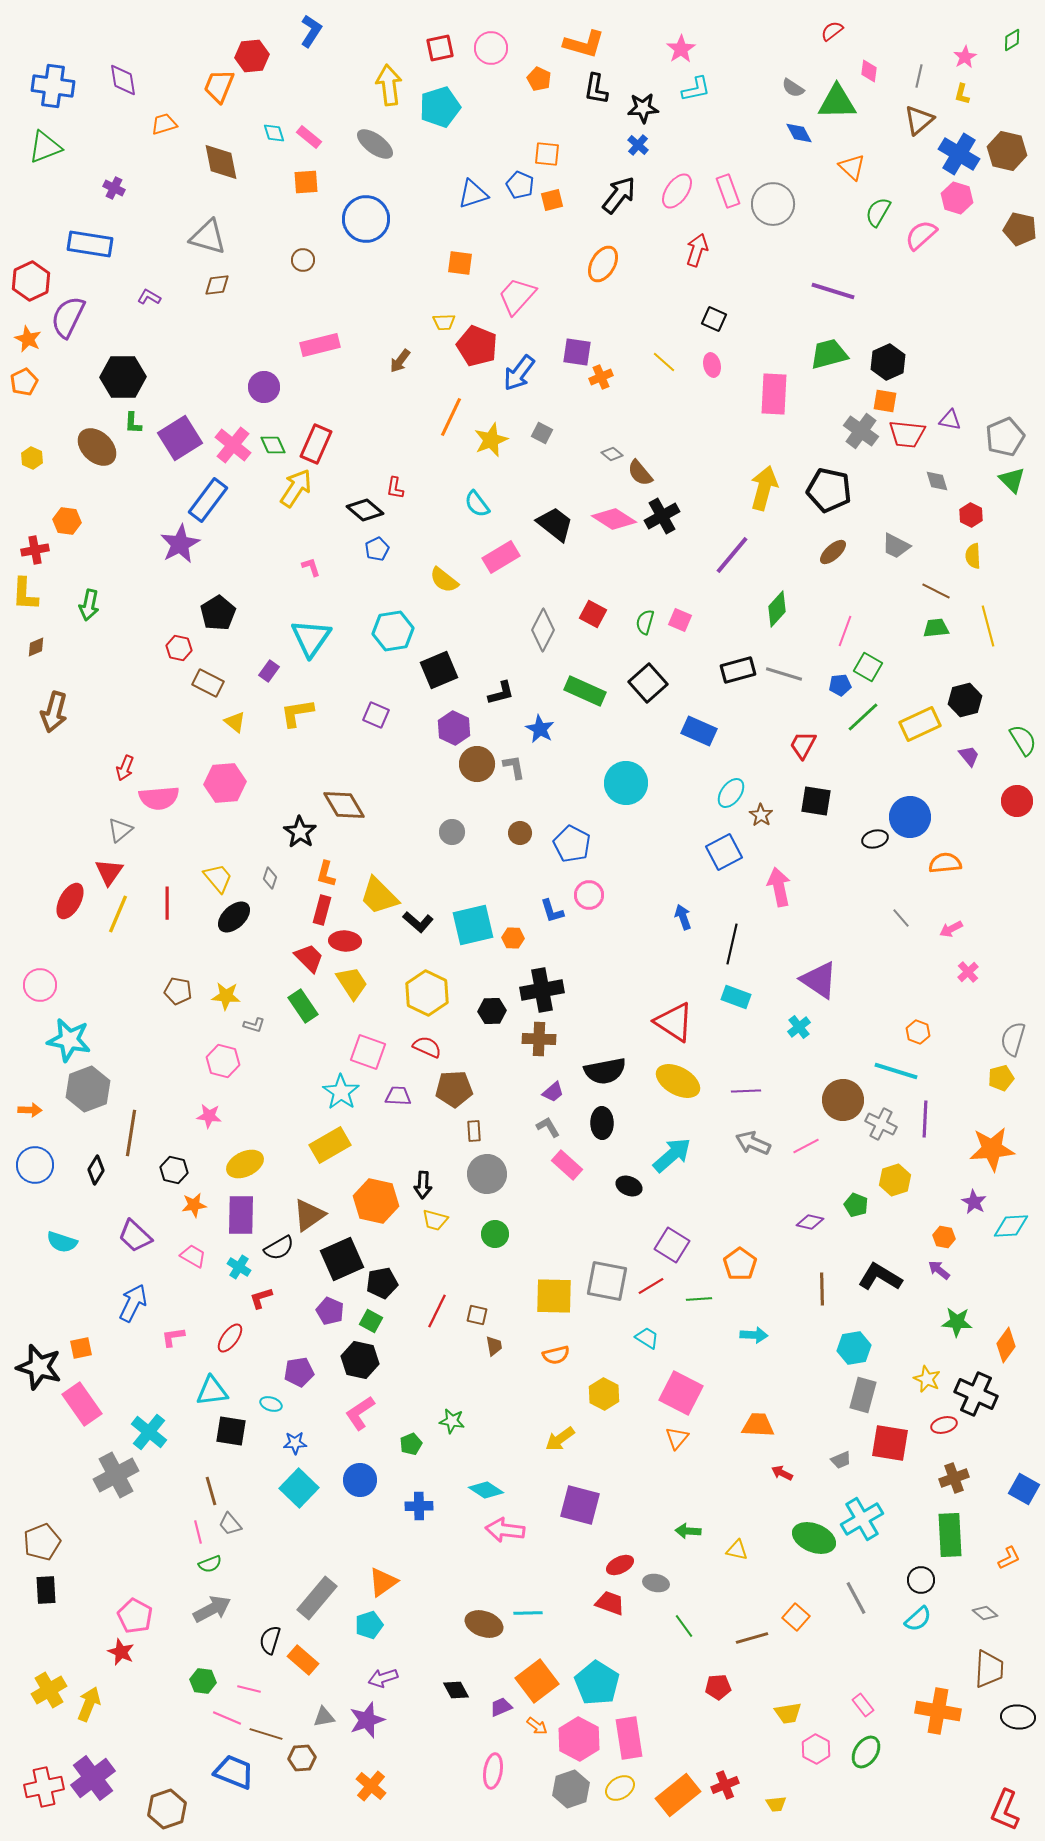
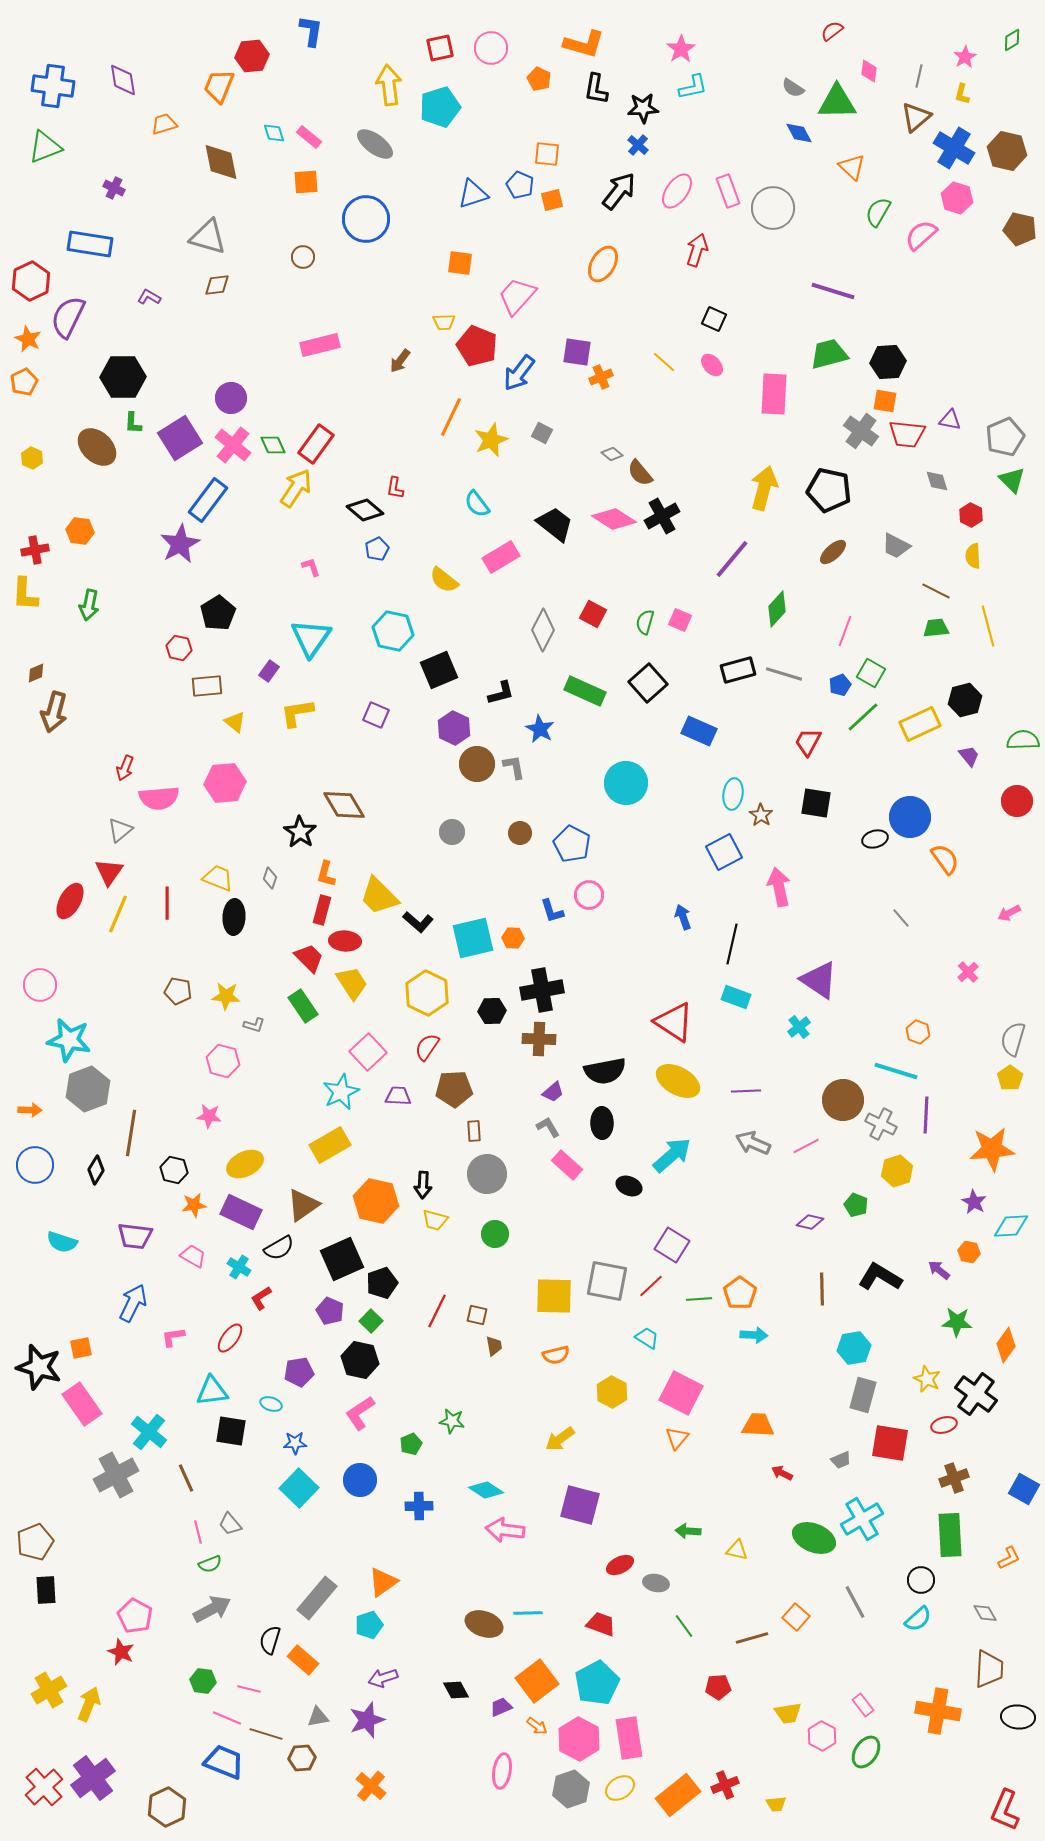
blue L-shape at (311, 31): rotated 24 degrees counterclockwise
cyan L-shape at (696, 89): moved 3 px left, 2 px up
brown triangle at (919, 120): moved 3 px left, 3 px up
blue cross at (959, 154): moved 5 px left, 6 px up
black arrow at (619, 195): moved 4 px up
gray circle at (773, 204): moved 4 px down
brown circle at (303, 260): moved 3 px up
black hexagon at (888, 362): rotated 20 degrees clockwise
pink ellipse at (712, 365): rotated 30 degrees counterclockwise
purple circle at (264, 387): moved 33 px left, 11 px down
red rectangle at (316, 444): rotated 12 degrees clockwise
orange hexagon at (67, 521): moved 13 px right, 10 px down
purple line at (732, 555): moved 4 px down
cyan hexagon at (393, 631): rotated 21 degrees clockwise
brown diamond at (36, 647): moved 26 px down
green square at (868, 667): moved 3 px right, 6 px down
brown rectangle at (208, 683): moved 1 px left, 3 px down; rotated 32 degrees counterclockwise
blue pentagon at (840, 685): rotated 15 degrees counterclockwise
green semicircle at (1023, 740): rotated 60 degrees counterclockwise
red trapezoid at (803, 745): moved 5 px right, 3 px up
cyan ellipse at (731, 793): moved 2 px right, 1 px down; rotated 28 degrees counterclockwise
black square at (816, 801): moved 2 px down
orange semicircle at (945, 863): moved 4 px up; rotated 60 degrees clockwise
yellow trapezoid at (218, 878): rotated 28 degrees counterclockwise
black ellipse at (234, 917): rotated 44 degrees counterclockwise
cyan square at (473, 925): moved 13 px down
pink arrow at (951, 929): moved 58 px right, 16 px up
red semicircle at (427, 1047): rotated 80 degrees counterclockwise
pink square at (368, 1052): rotated 27 degrees clockwise
yellow pentagon at (1001, 1078): moved 9 px right; rotated 20 degrees counterclockwise
cyan star at (341, 1092): rotated 12 degrees clockwise
purple line at (925, 1119): moved 1 px right, 4 px up
yellow hexagon at (895, 1180): moved 2 px right, 9 px up
purple rectangle at (241, 1215): moved 3 px up; rotated 66 degrees counterclockwise
brown triangle at (309, 1215): moved 6 px left, 10 px up
purple trapezoid at (135, 1236): rotated 36 degrees counterclockwise
orange hexagon at (944, 1237): moved 25 px right, 15 px down
orange pentagon at (740, 1264): moved 29 px down
black pentagon at (382, 1283): rotated 8 degrees counterclockwise
red line at (651, 1286): rotated 12 degrees counterclockwise
red L-shape at (261, 1298): rotated 15 degrees counterclockwise
green square at (371, 1321): rotated 15 degrees clockwise
yellow hexagon at (604, 1394): moved 8 px right, 2 px up
black cross at (976, 1394): rotated 12 degrees clockwise
brown line at (211, 1491): moved 25 px left, 13 px up; rotated 8 degrees counterclockwise
brown pentagon at (42, 1542): moved 7 px left
gray line at (856, 1598): moved 1 px left, 4 px down
red trapezoid at (610, 1603): moved 9 px left, 21 px down
gray diamond at (985, 1613): rotated 20 degrees clockwise
cyan pentagon at (597, 1683): rotated 12 degrees clockwise
gray triangle at (324, 1717): moved 6 px left
pink hexagon at (816, 1749): moved 6 px right, 13 px up
pink ellipse at (493, 1771): moved 9 px right
blue trapezoid at (234, 1772): moved 10 px left, 10 px up
red cross at (44, 1787): rotated 30 degrees counterclockwise
brown hexagon at (167, 1809): moved 2 px up; rotated 6 degrees counterclockwise
